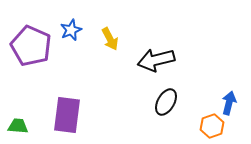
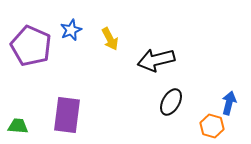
black ellipse: moved 5 px right
orange hexagon: rotated 25 degrees counterclockwise
